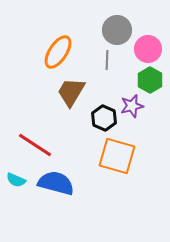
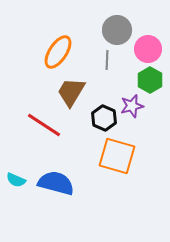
red line: moved 9 px right, 20 px up
